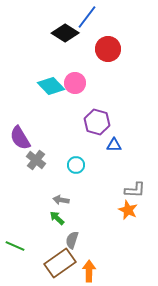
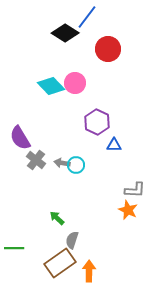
purple hexagon: rotated 10 degrees clockwise
gray arrow: moved 1 px right, 37 px up
green line: moved 1 px left, 2 px down; rotated 24 degrees counterclockwise
